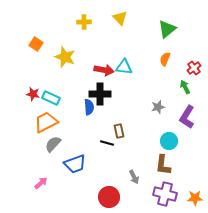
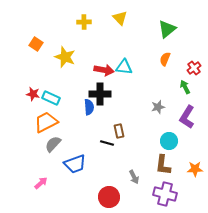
orange star: moved 29 px up
